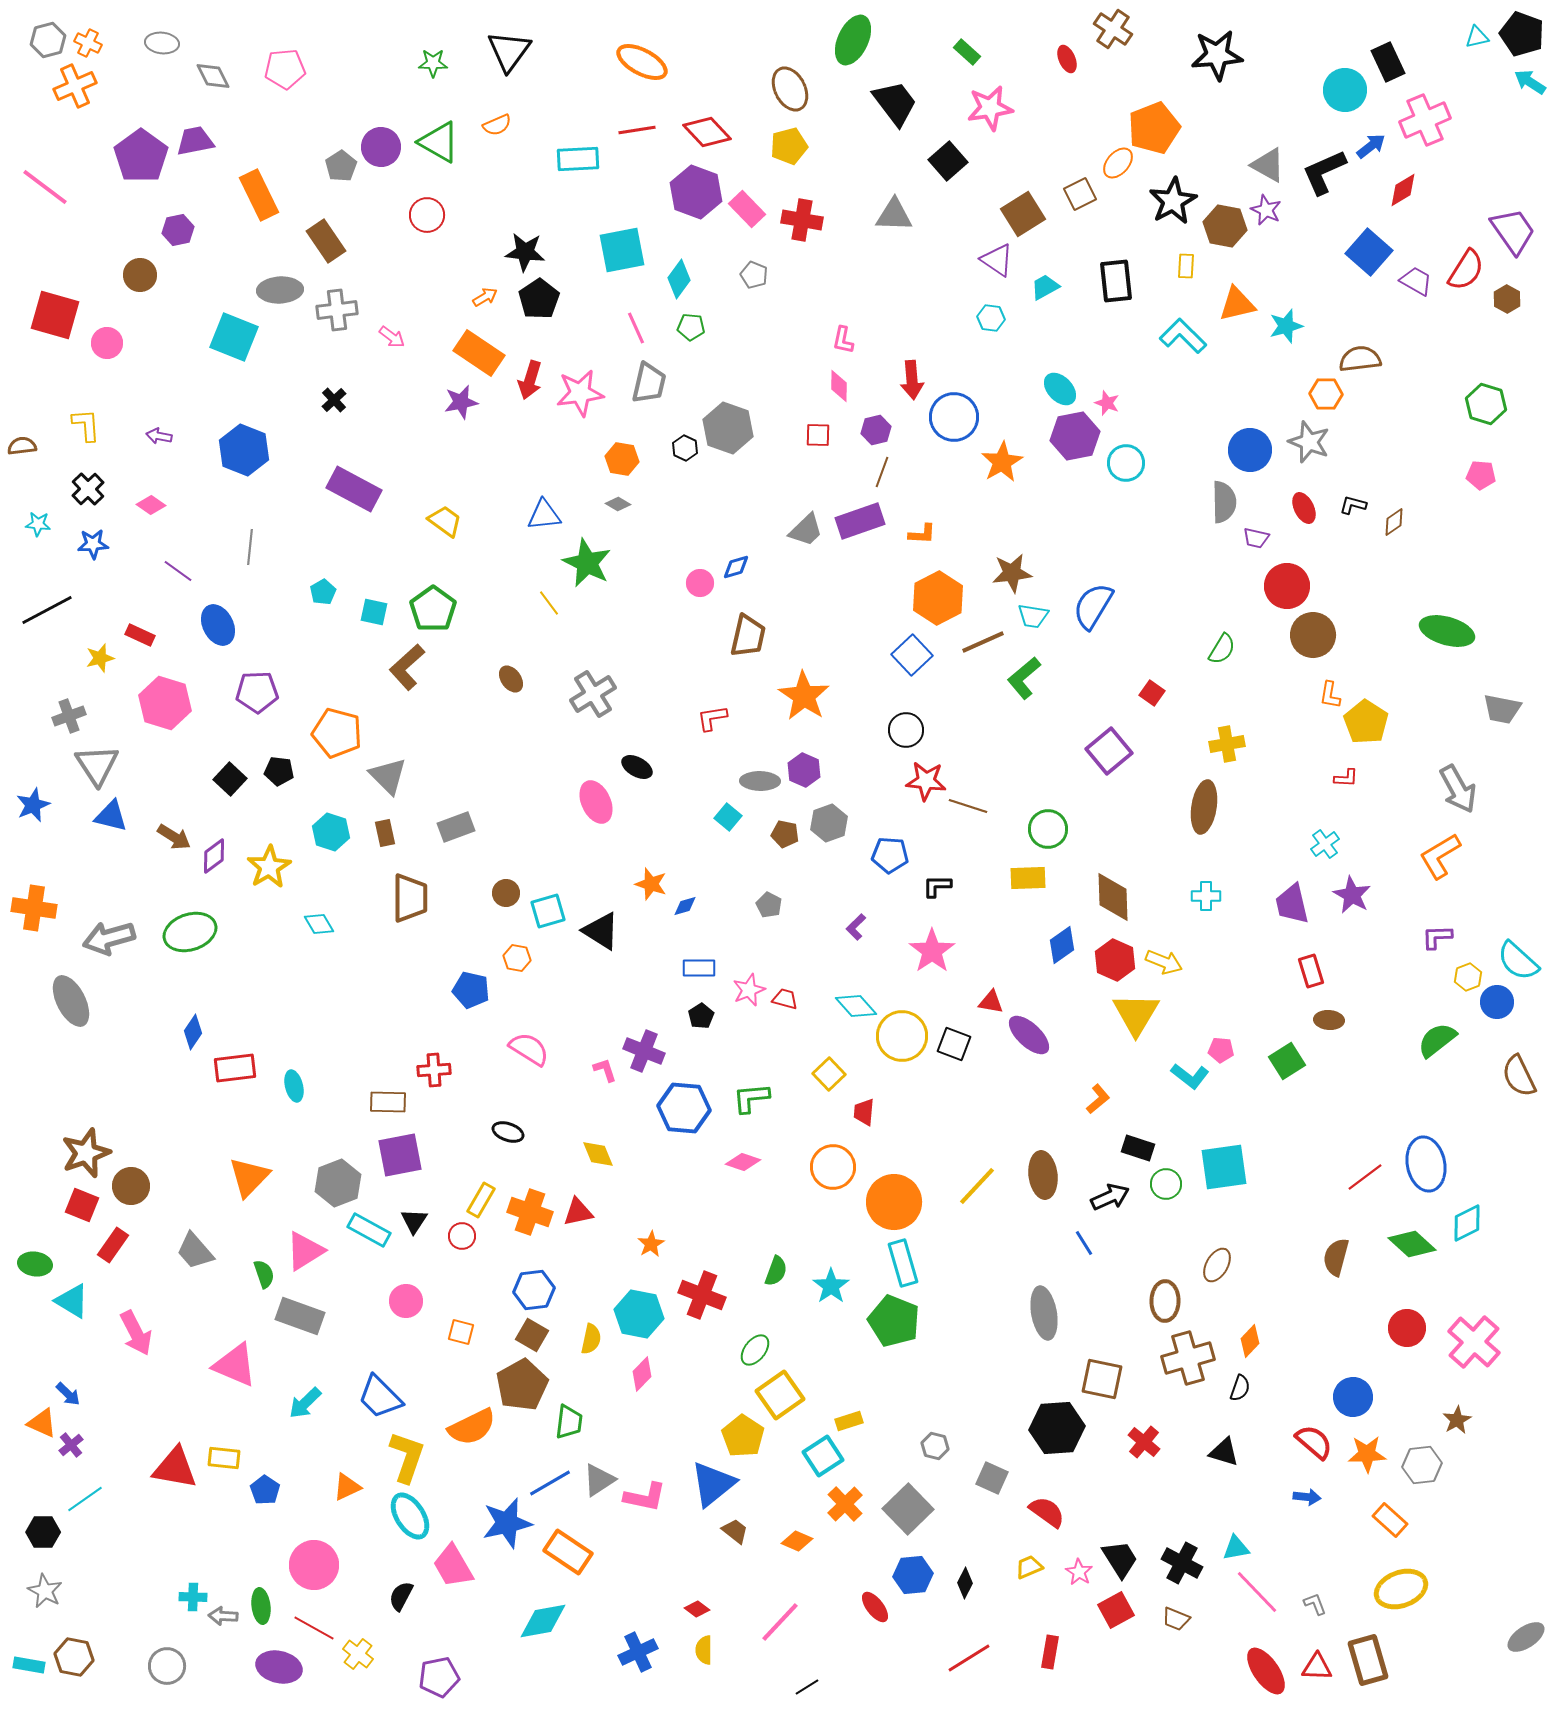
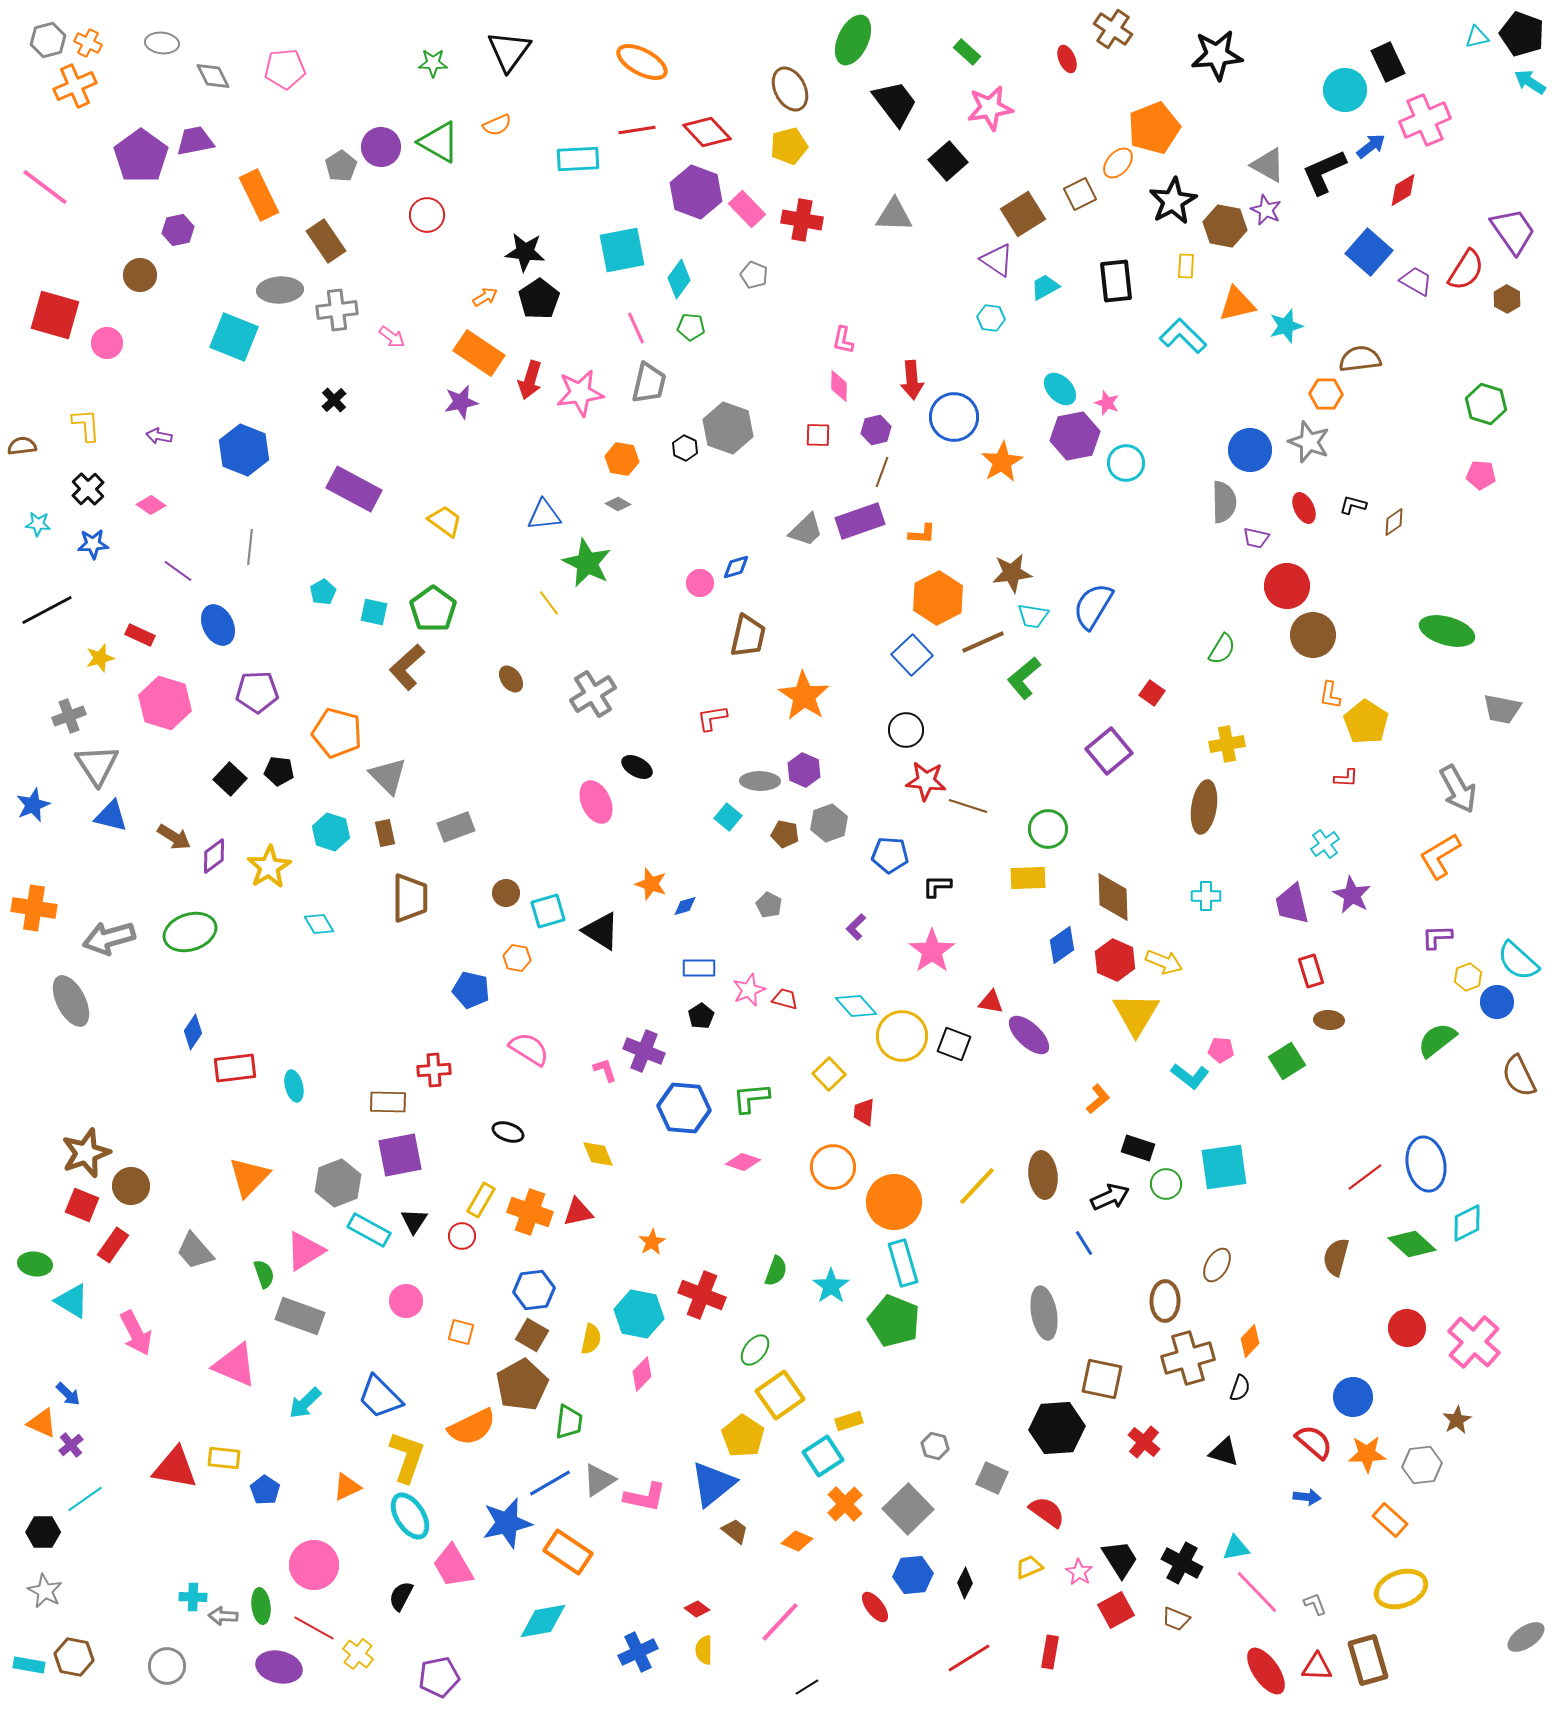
orange star at (651, 1244): moved 1 px right, 2 px up
